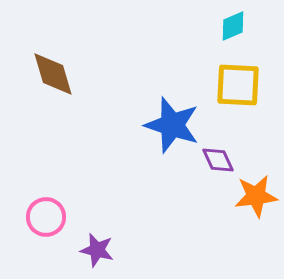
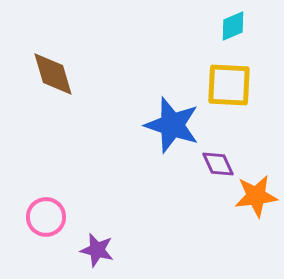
yellow square: moved 9 px left
purple diamond: moved 4 px down
